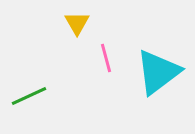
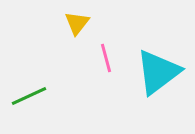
yellow triangle: rotated 8 degrees clockwise
